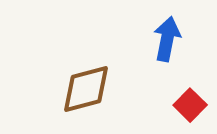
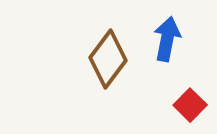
brown diamond: moved 22 px right, 30 px up; rotated 38 degrees counterclockwise
